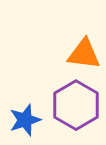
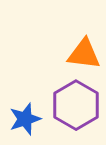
blue star: moved 1 px up
